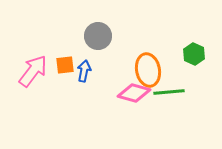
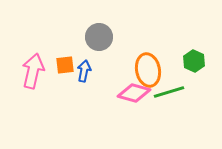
gray circle: moved 1 px right, 1 px down
green hexagon: moved 7 px down
pink arrow: rotated 24 degrees counterclockwise
green line: rotated 12 degrees counterclockwise
